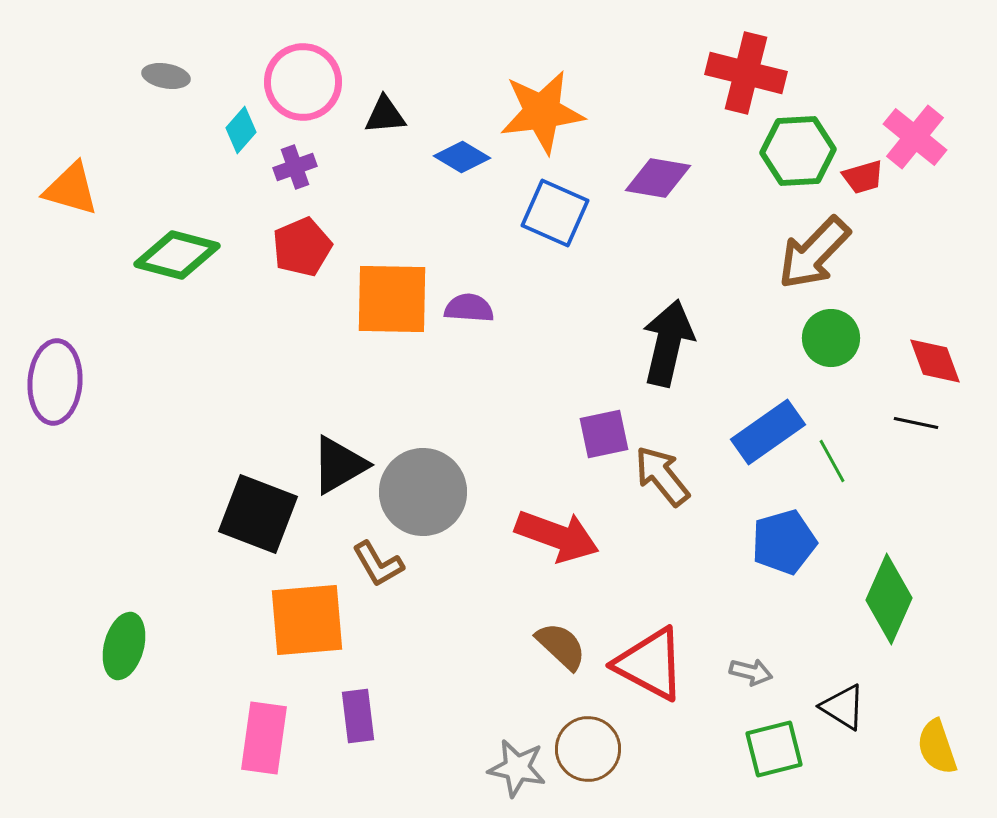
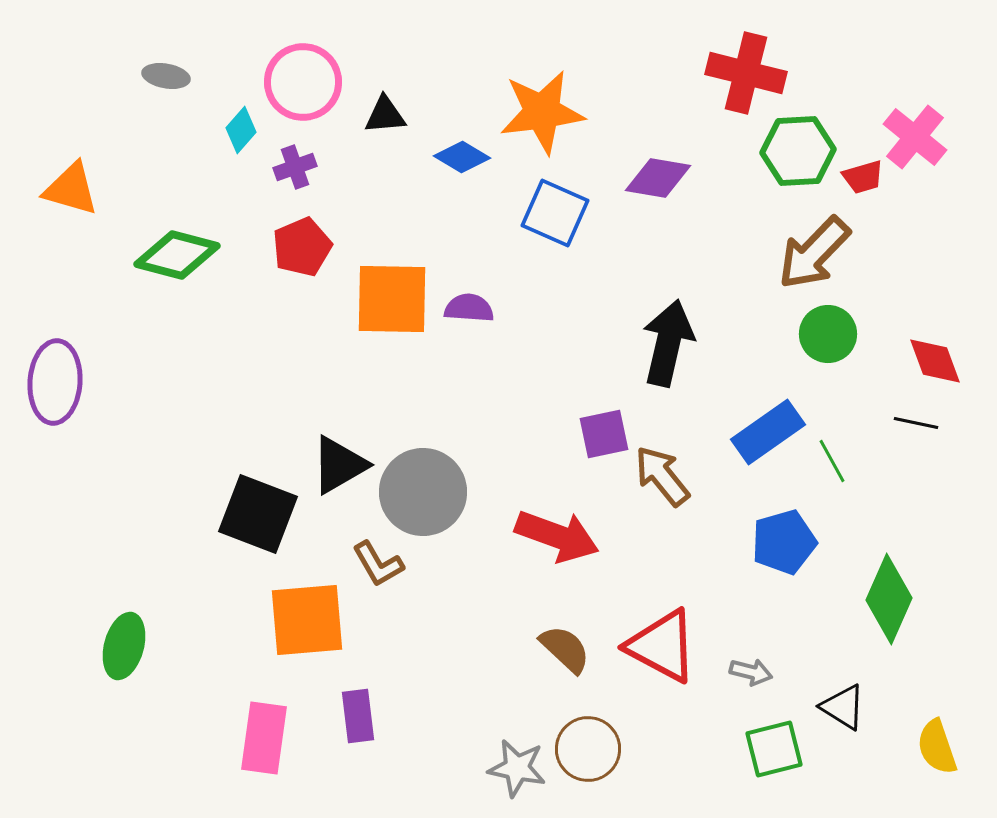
green circle at (831, 338): moved 3 px left, 4 px up
brown semicircle at (561, 646): moved 4 px right, 3 px down
red triangle at (650, 664): moved 12 px right, 18 px up
